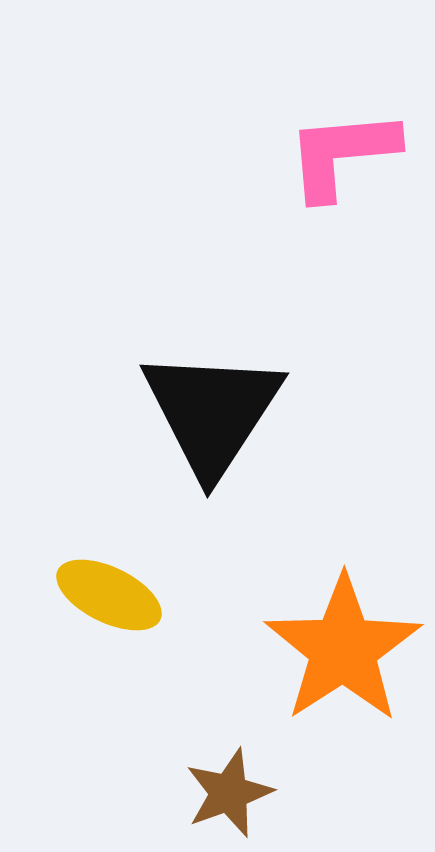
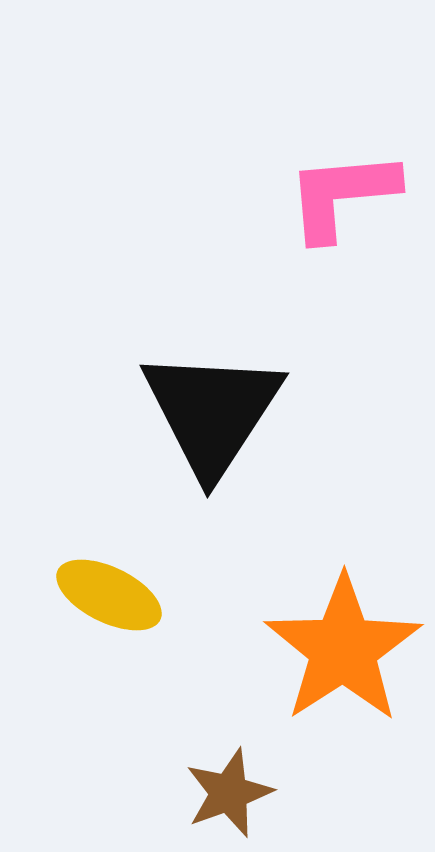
pink L-shape: moved 41 px down
